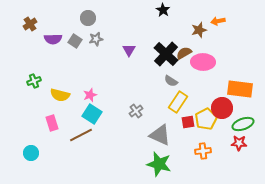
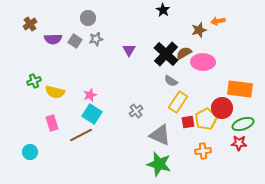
yellow semicircle: moved 5 px left, 3 px up
cyan circle: moved 1 px left, 1 px up
